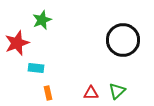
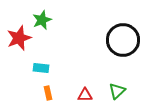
red star: moved 2 px right, 5 px up
cyan rectangle: moved 5 px right
red triangle: moved 6 px left, 2 px down
